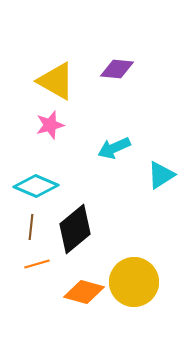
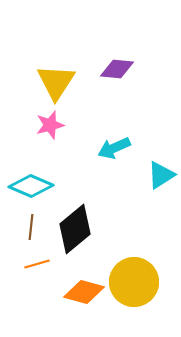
yellow triangle: moved 1 px down; rotated 33 degrees clockwise
cyan diamond: moved 5 px left
